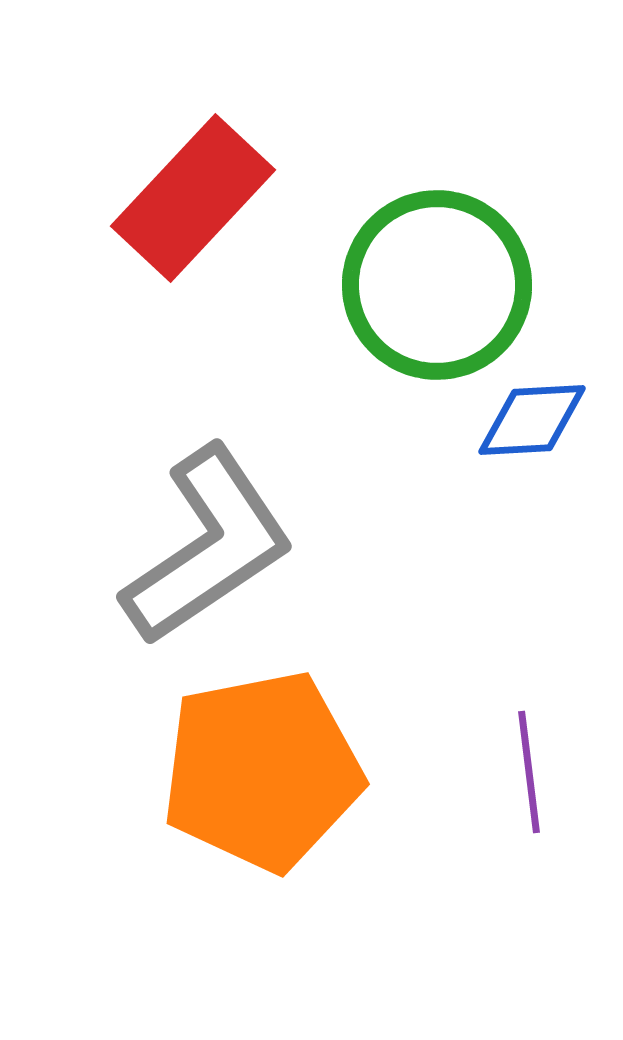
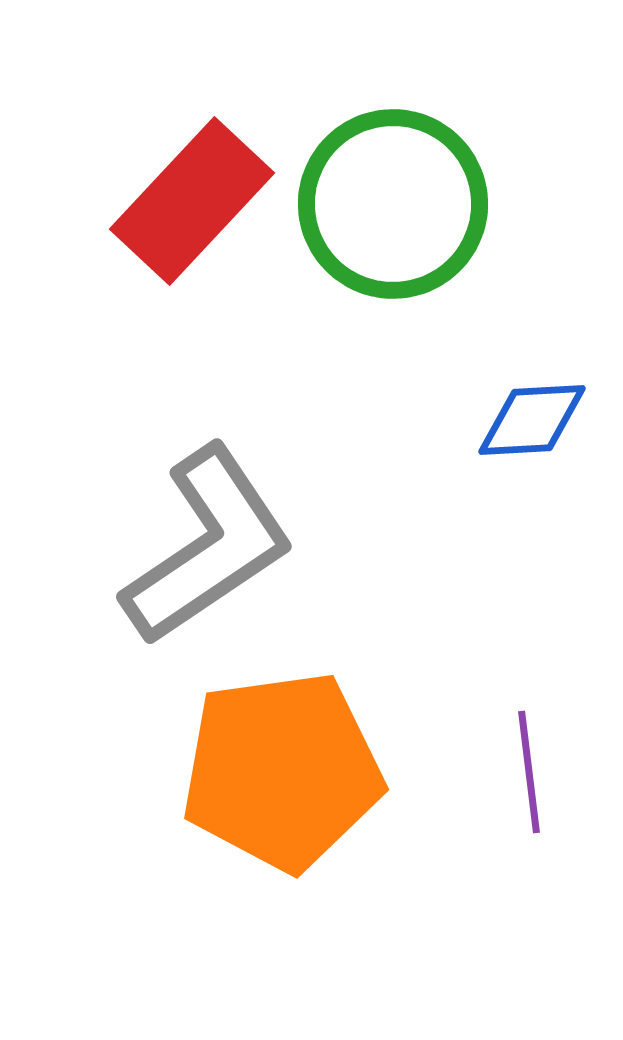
red rectangle: moved 1 px left, 3 px down
green circle: moved 44 px left, 81 px up
orange pentagon: moved 20 px right; rotated 3 degrees clockwise
